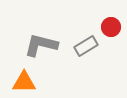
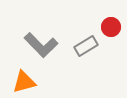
gray L-shape: rotated 148 degrees counterclockwise
orange triangle: rotated 15 degrees counterclockwise
